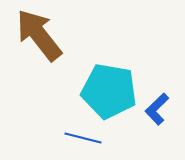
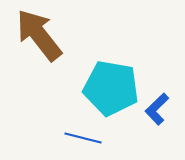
cyan pentagon: moved 2 px right, 3 px up
